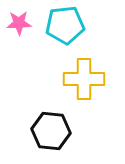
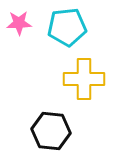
cyan pentagon: moved 2 px right, 2 px down
